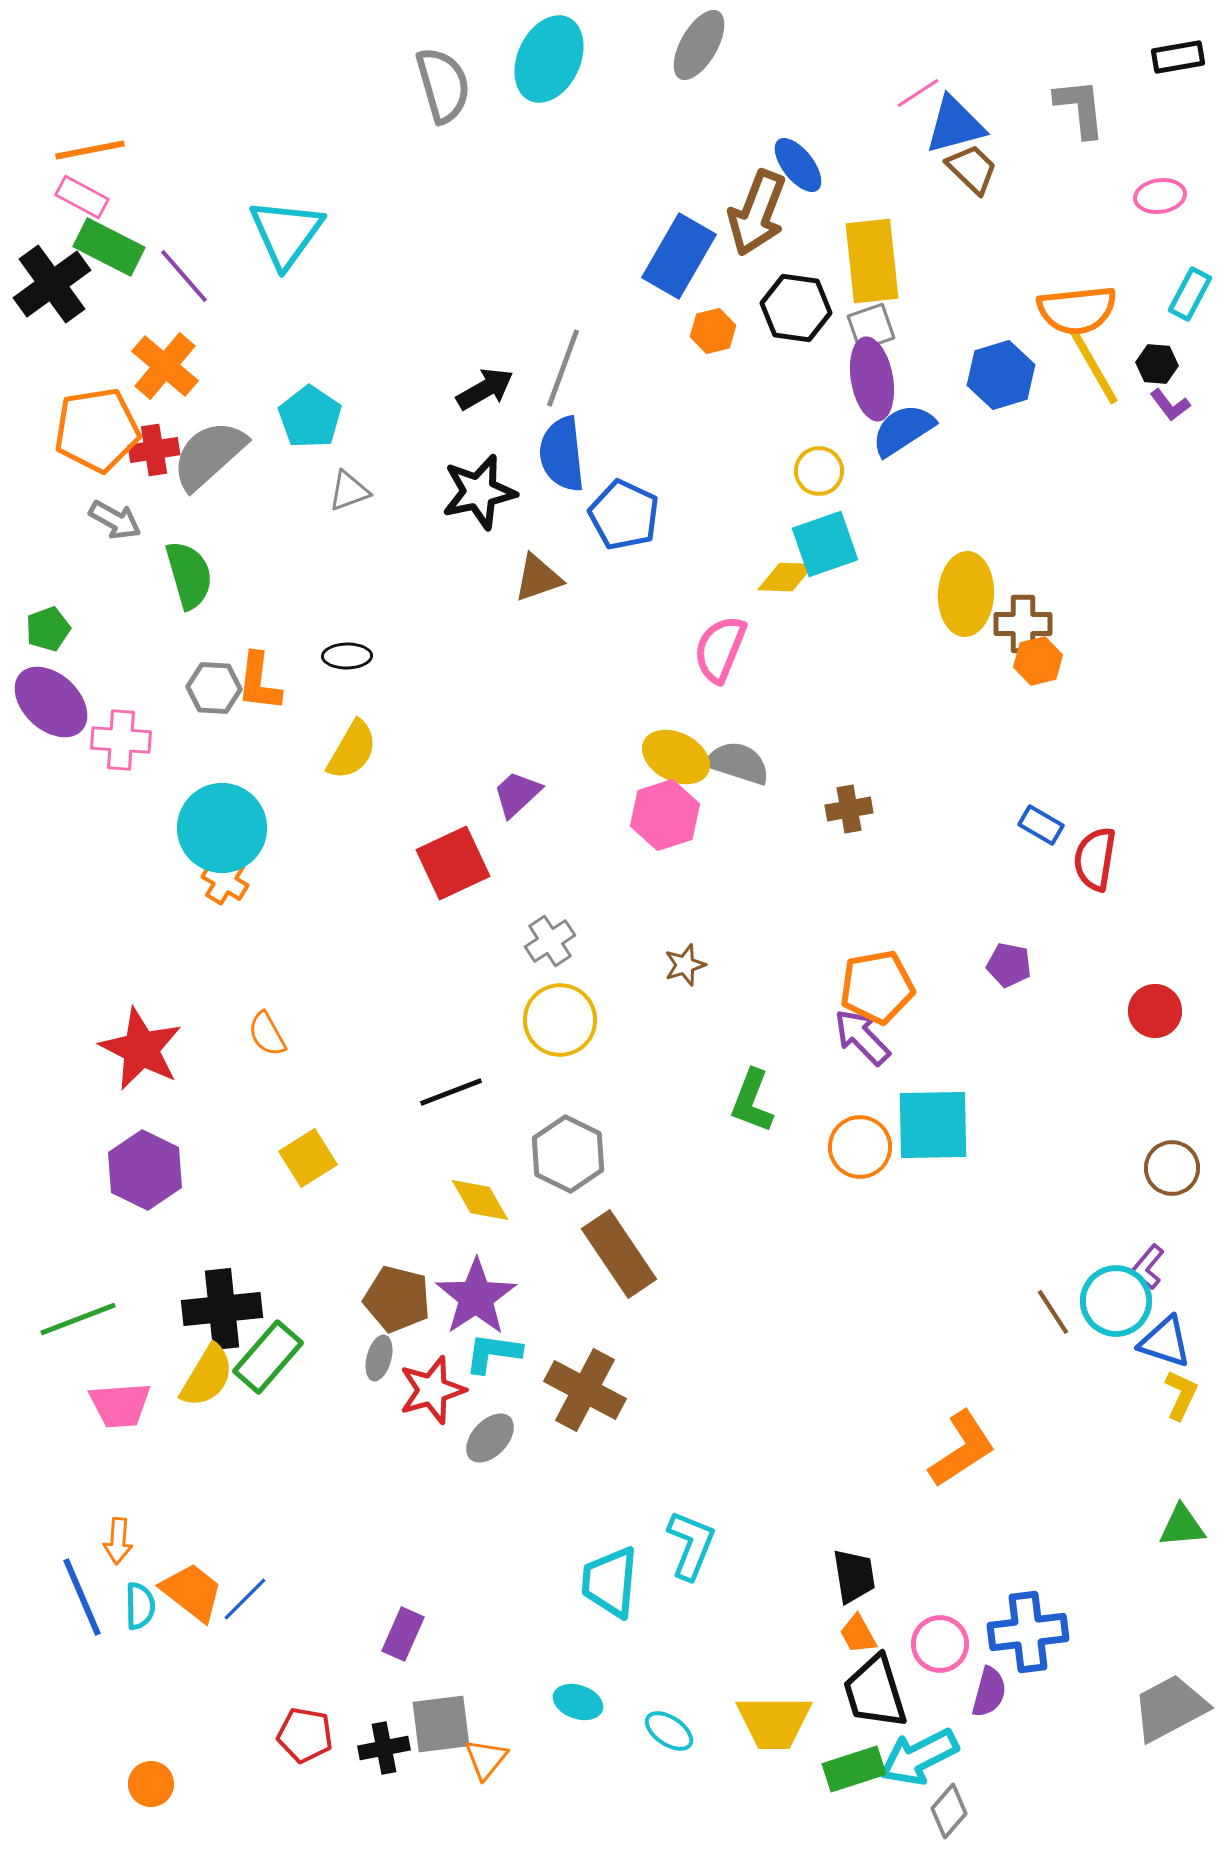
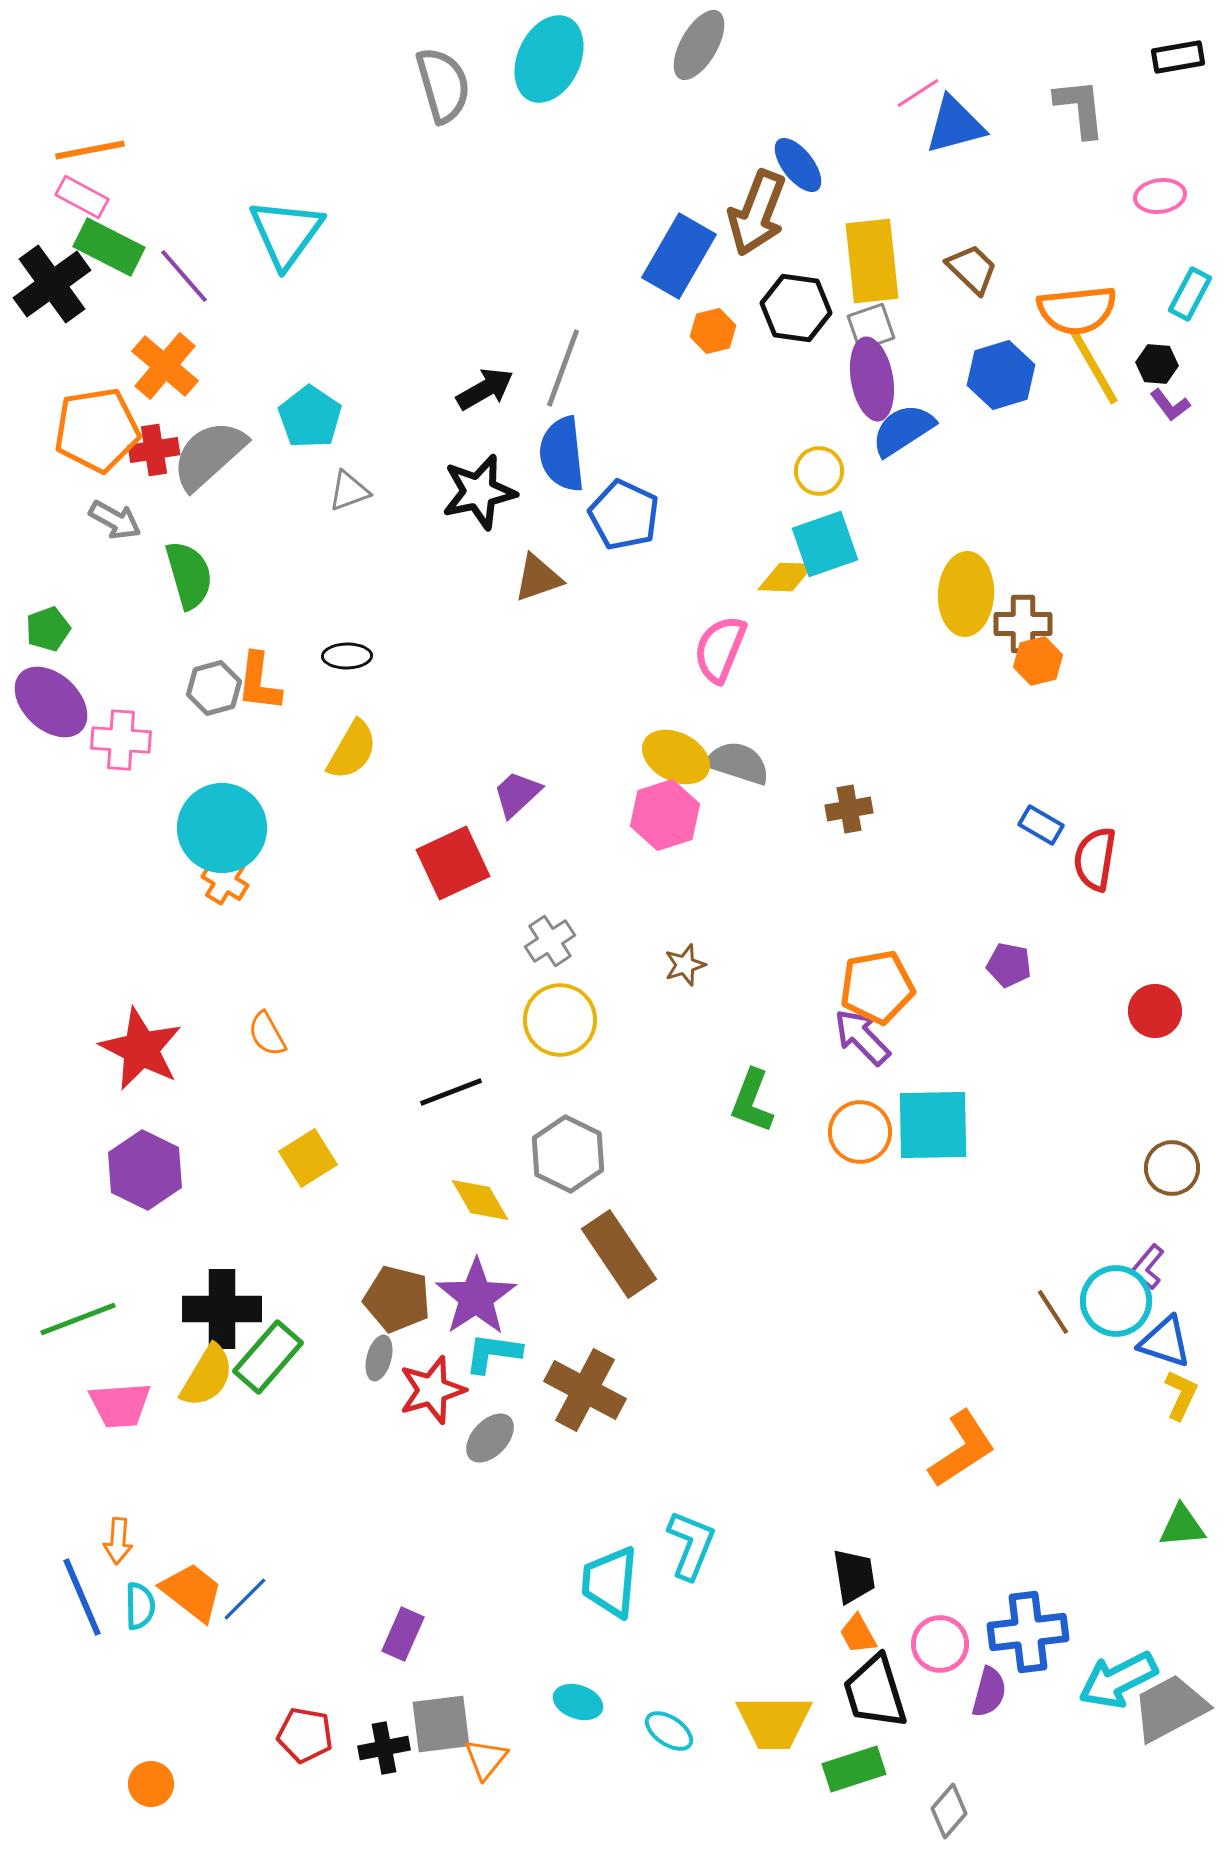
brown trapezoid at (972, 169): moved 100 px down
gray hexagon at (214, 688): rotated 18 degrees counterclockwise
orange circle at (860, 1147): moved 15 px up
black cross at (222, 1309): rotated 6 degrees clockwise
cyan arrow at (919, 1757): moved 199 px right, 77 px up
